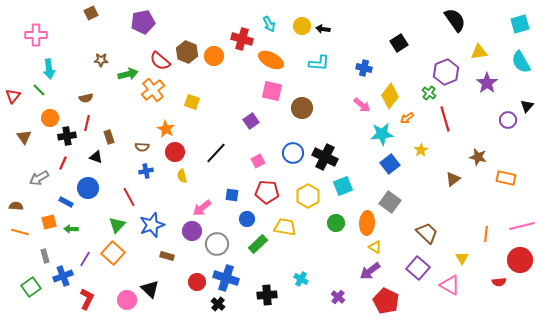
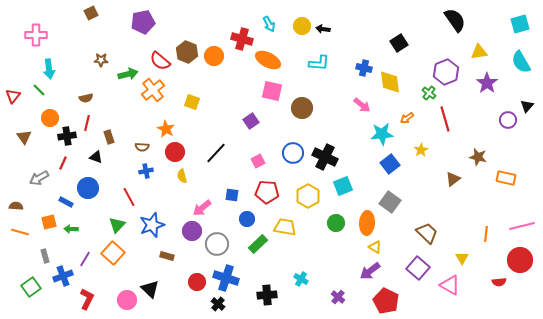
orange ellipse at (271, 60): moved 3 px left
yellow diamond at (390, 96): moved 14 px up; rotated 45 degrees counterclockwise
